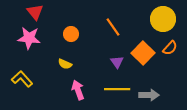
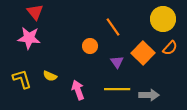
orange circle: moved 19 px right, 12 px down
yellow semicircle: moved 15 px left, 12 px down
yellow L-shape: rotated 25 degrees clockwise
